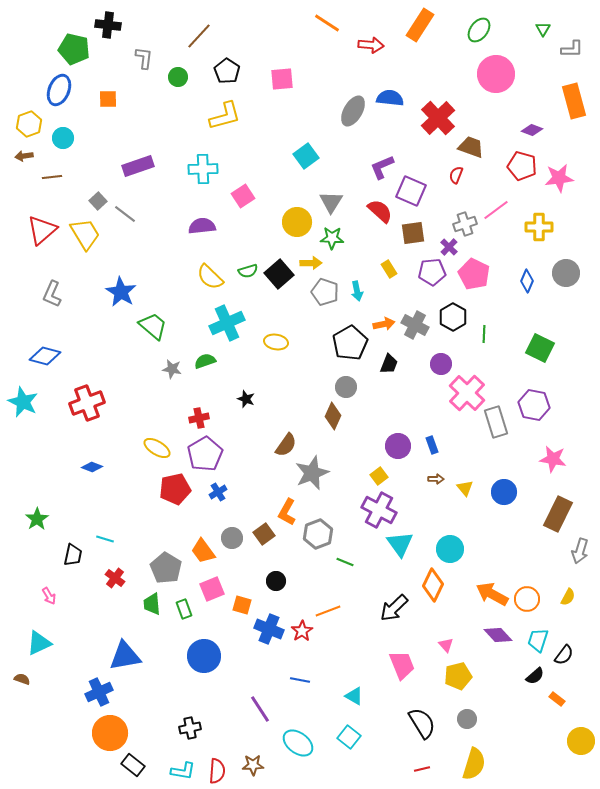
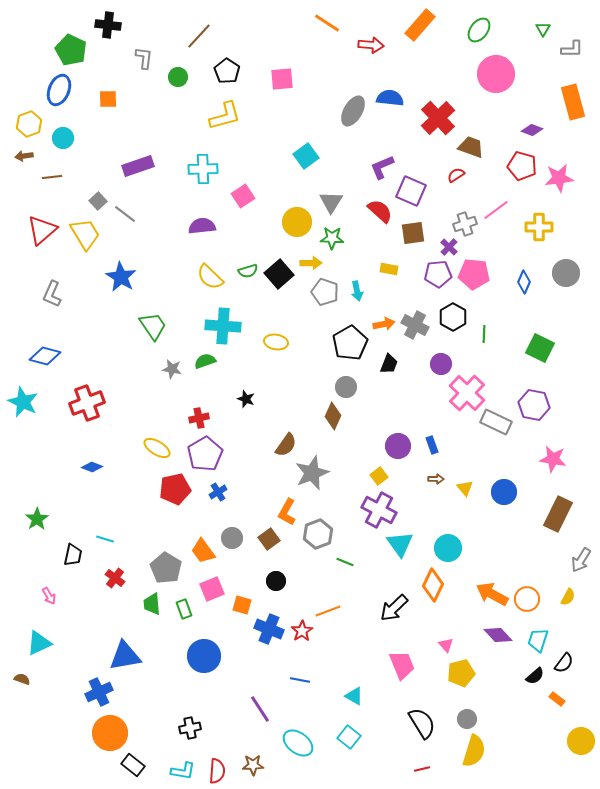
orange rectangle at (420, 25): rotated 8 degrees clockwise
green pentagon at (74, 49): moved 3 px left, 1 px down; rotated 12 degrees clockwise
orange rectangle at (574, 101): moved 1 px left, 1 px down
red semicircle at (456, 175): rotated 36 degrees clockwise
yellow rectangle at (389, 269): rotated 48 degrees counterclockwise
purple pentagon at (432, 272): moved 6 px right, 2 px down
pink pentagon at (474, 274): rotated 20 degrees counterclockwise
blue diamond at (527, 281): moved 3 px left, 1 px down
blue star at (121, 292): moved 15 px up
cyan cross at (227, 323): moved 4 px left, 3 px down; rotated 28 degrees clockwise
green trapezoid at (153, 326): rotated 16 degrees clockwise
gray rectangle at (496, 422): rotated 48 degrees counterclockwise
brown square at (264, 534): moved 5 px right, 5 px down
cyan circle at (450, 549): moved 2 px left, 1 px up
gray arrow at (580, 551): moved 1 px right, 9 px down; rotated 15 degrees clockwise
black semicircle at (564, 655): moved 8 px down
yellow pentagon at (458, 676): moved 3 px right, 3 px up
yellow semicircle at (474, 764): moved 13 px up
